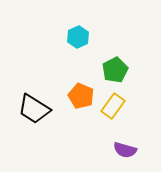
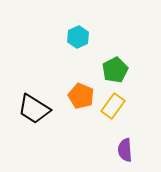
purple semicircle: rotated 70 degrees clockwise
